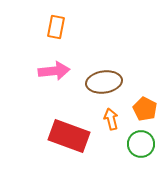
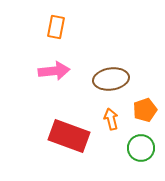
brown ellipse: moved 7 px right, 3 px up
orange pentagon: moved 1 px down; rotated 25 degrees clockwise
green circle: moved 4 px down
